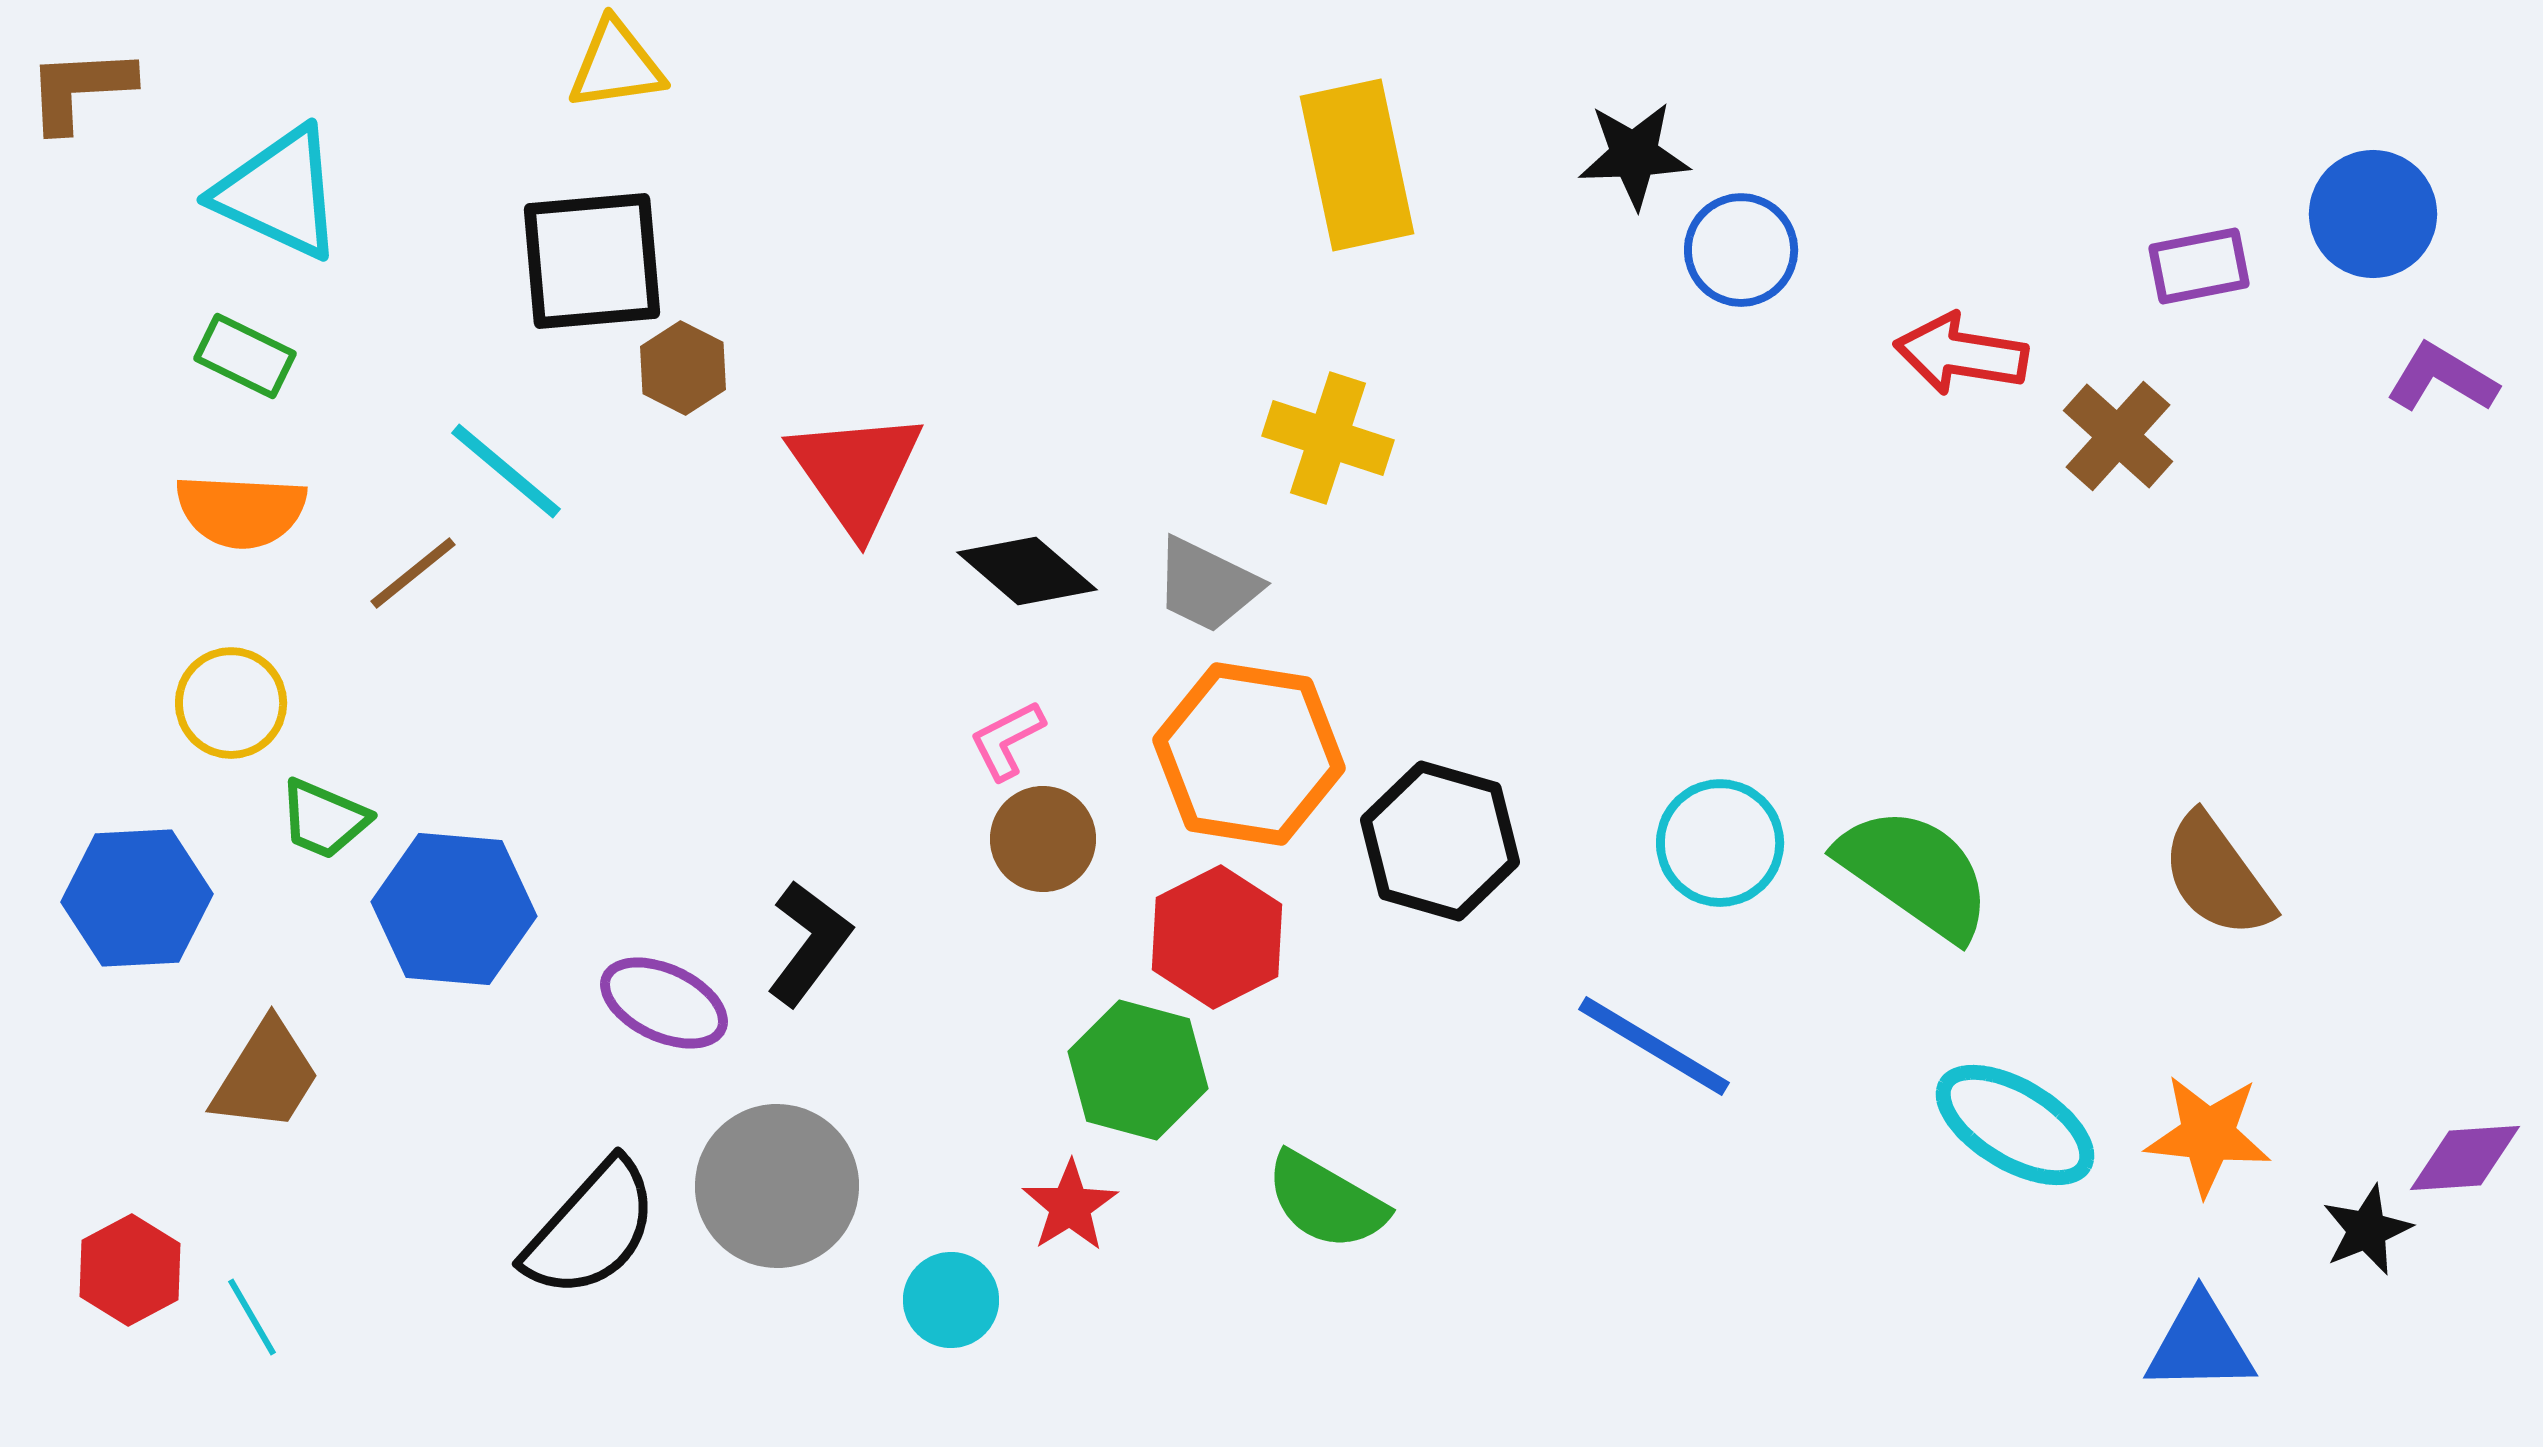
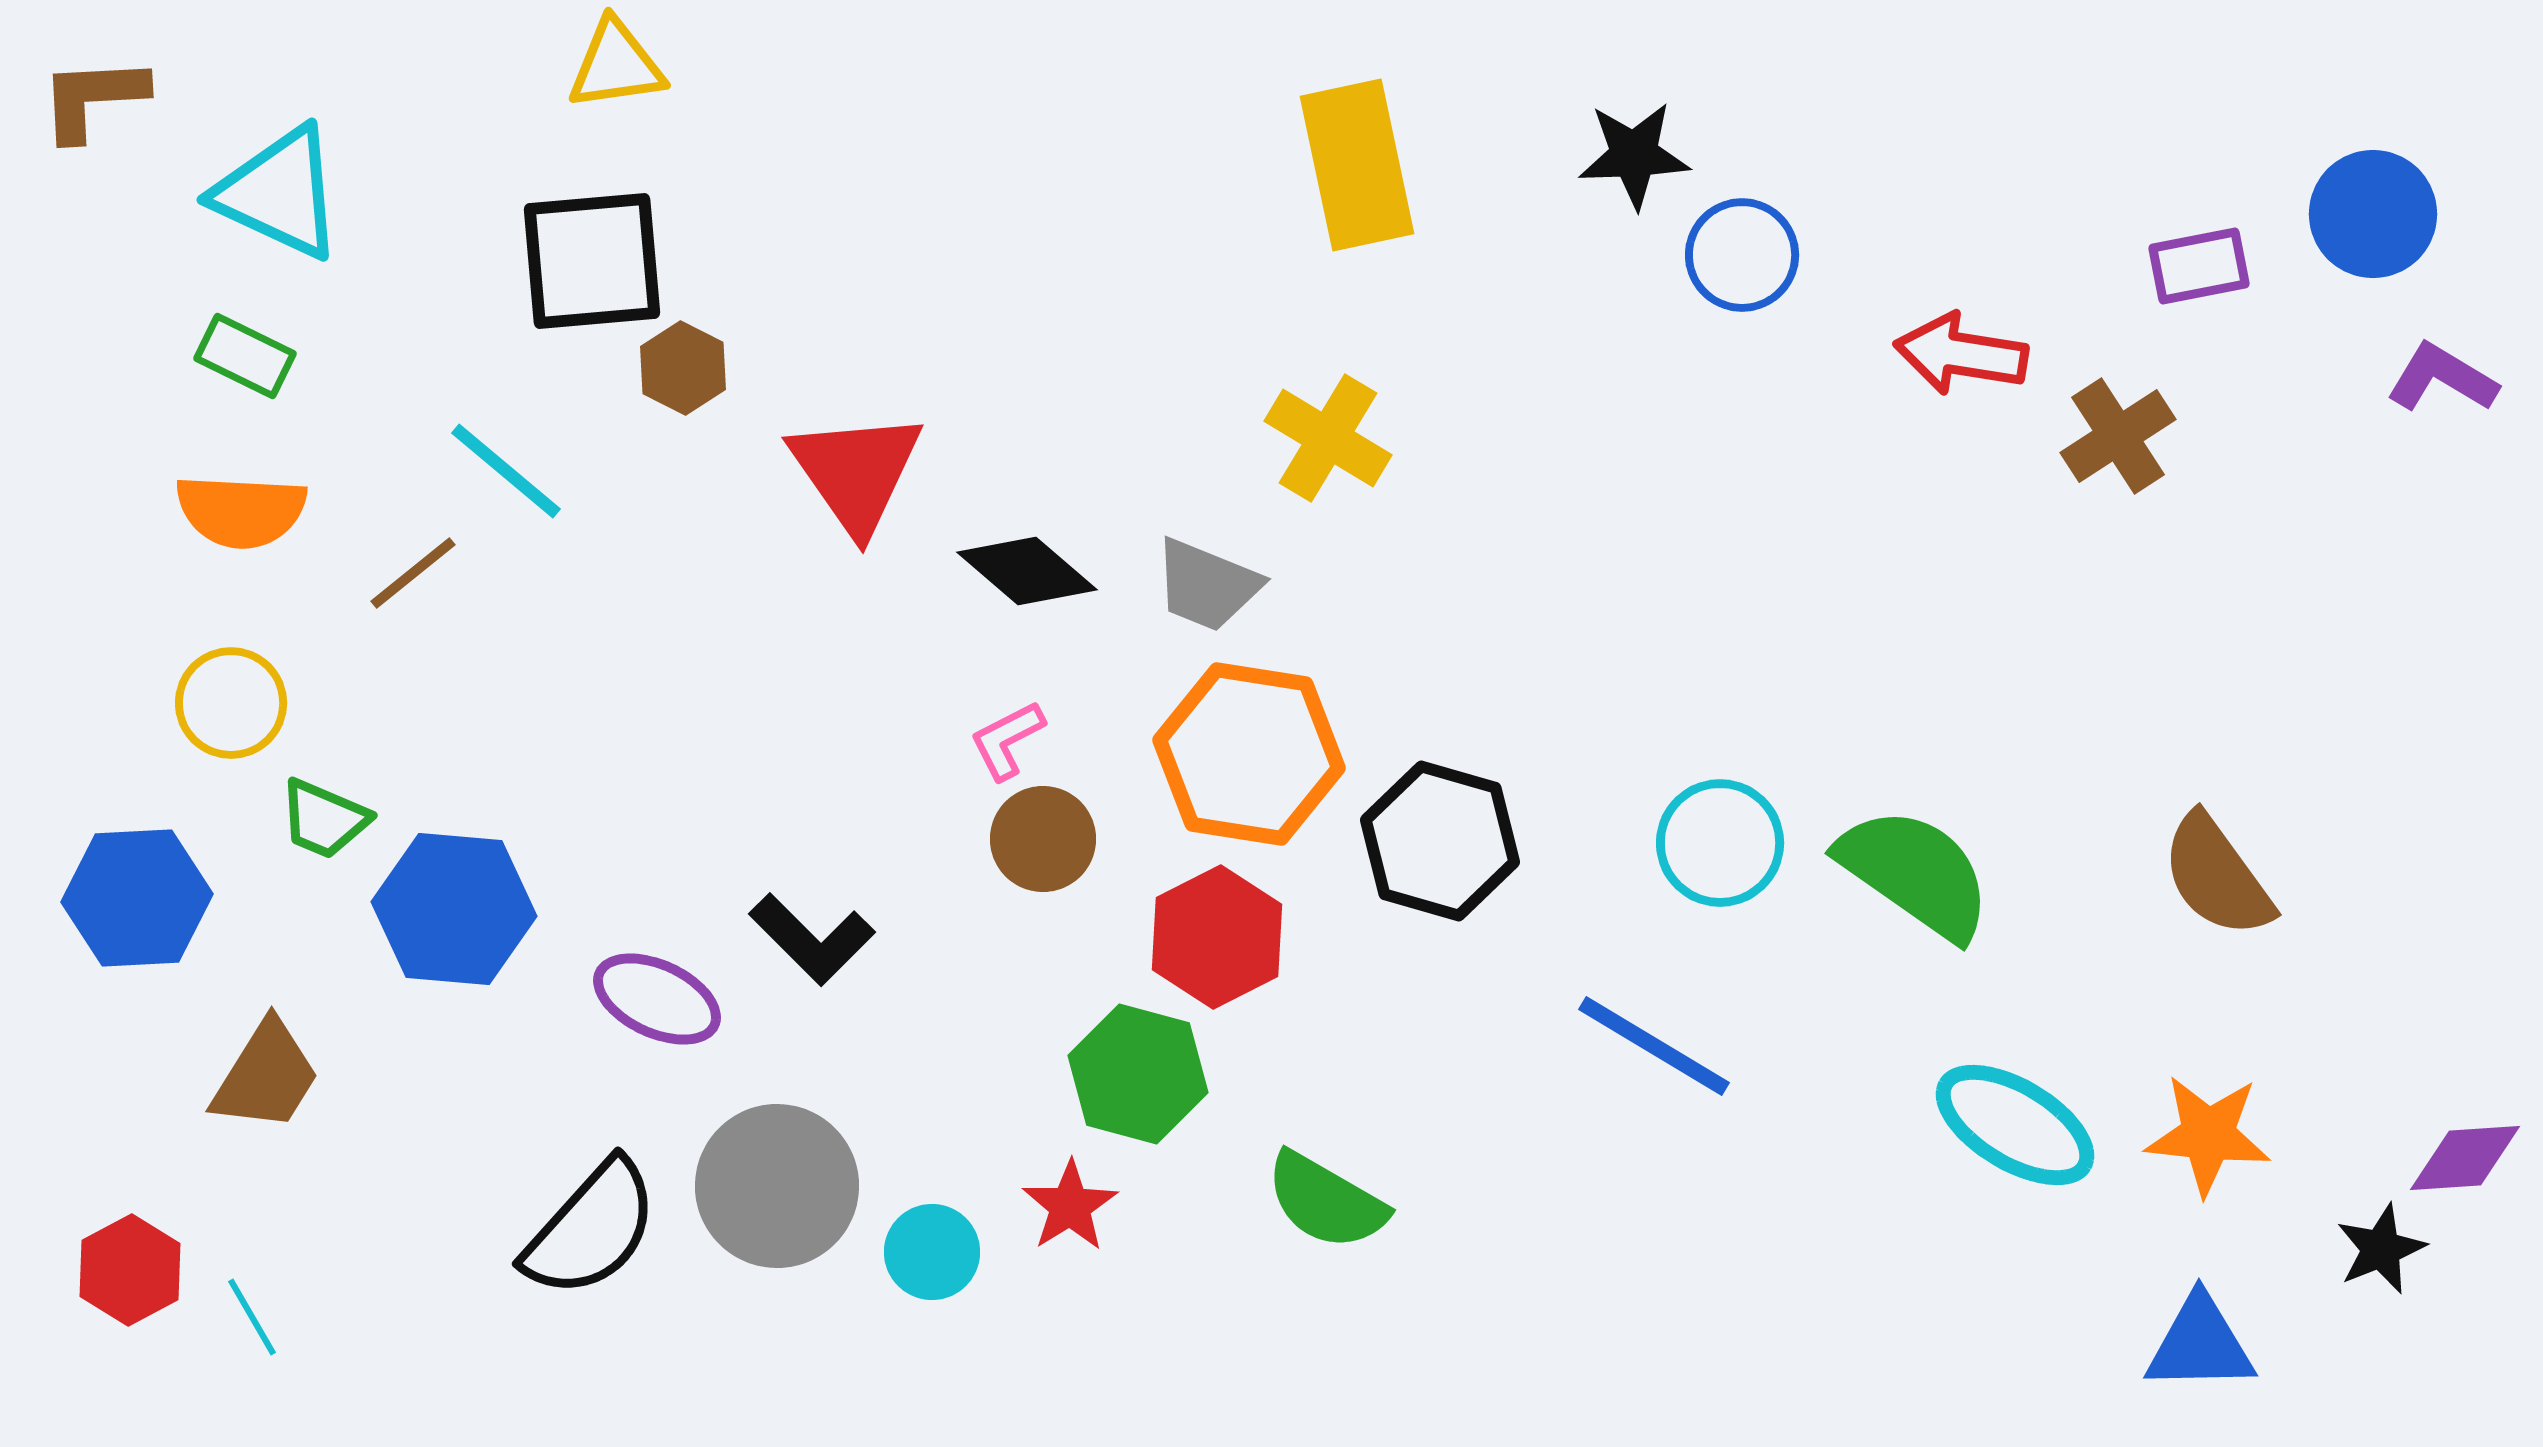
brown L-shape at (80, 89): moved 13 px right, 9 px down
blue circle at (1741, 250): moved 1 px right, 5 px down
brown cross at (2118, 436): rotated 15 degrees clockwise
yellow cross at (1328, 438): rotated 13 degrees clockwise
gray trapezoid at (1207, 585): rotated 4 degrees counterclockwise
black L-shape at (809, 943): moved 3 px right, 4 px up; rotated 98 degrees clockwise
purple ellipse at (664, 1003): moved 7 px left, 4 px up
green hexagon at (1138, 1070): moved 4 px down
black star at (2367, 1230): moved 14 px right, 19 px down
cyan circle at (951, 1300): moved 19 px left, 48 px up
